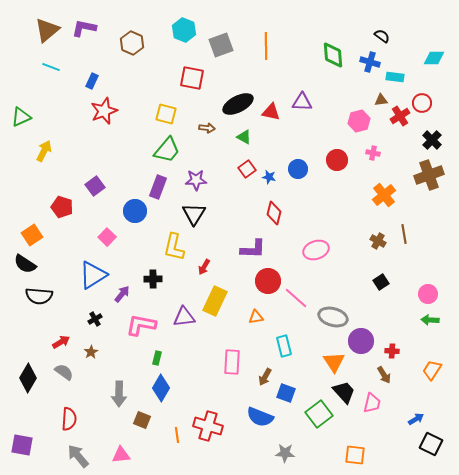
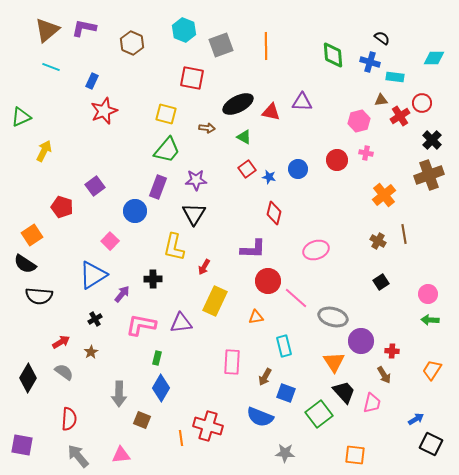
black semicircle at (382, 36): moved 2 px down
pink cross at (373, 153): moved 7 px left
pink square at (107, 237): moved 3 px right, 4 px down
purple triangle at (184, 317): moved 3 px left, 6 px down
orange line at (177, 435): moved 4 px right, 3 px down
